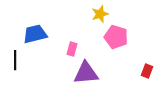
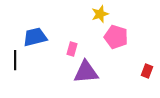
blue trapezoid: moved 3 px down
purple triangle: moved 1 px up
